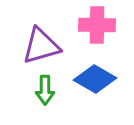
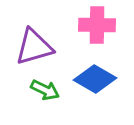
purple triangle: moved 7 px left, 1 px down
green arrow: rotated 64 degrees counterclockwise
